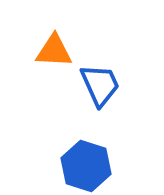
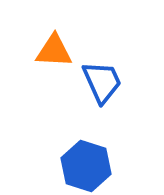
blue trapezoid: moved 2 px right, 3 px up
